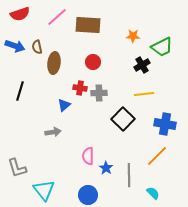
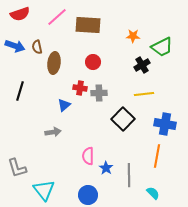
orange line: rotated 35 degrees counterclockwise
